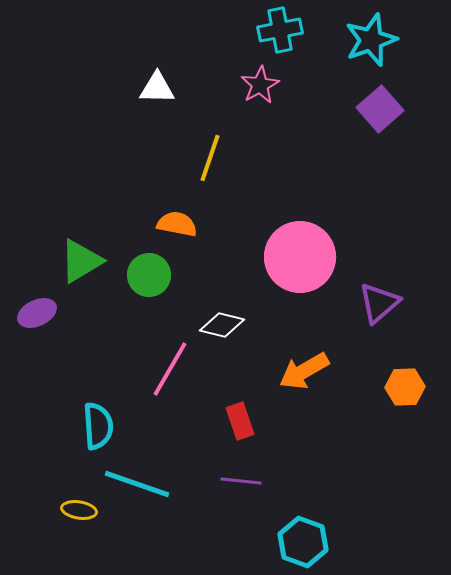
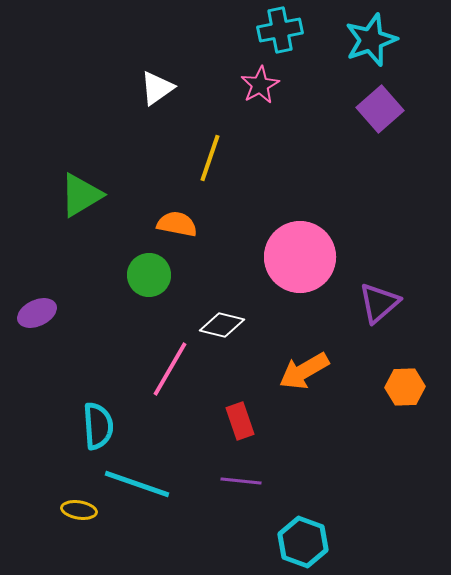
white triangle: rotated 36 degrees counterclockwise
green triangle: moved 66 px up
